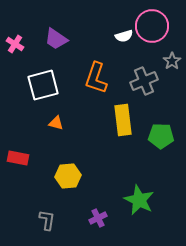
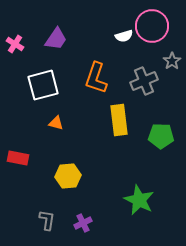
purple trapezoid: rotated 90 degrees counterclockwise
yellow rectangle: moved 4 px left
purple cross: moved 15 px left, 5 px down
